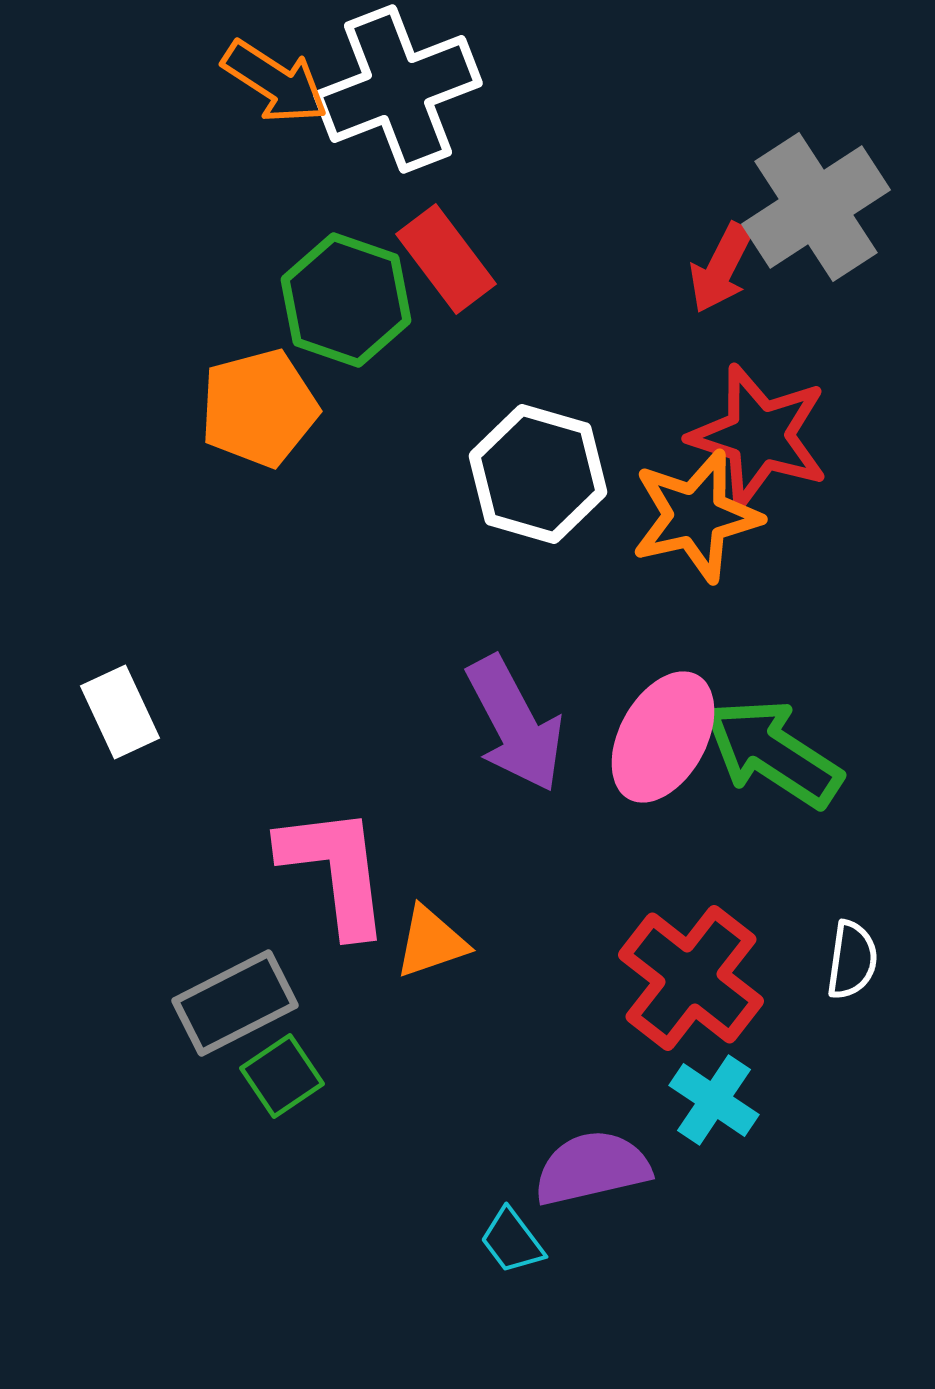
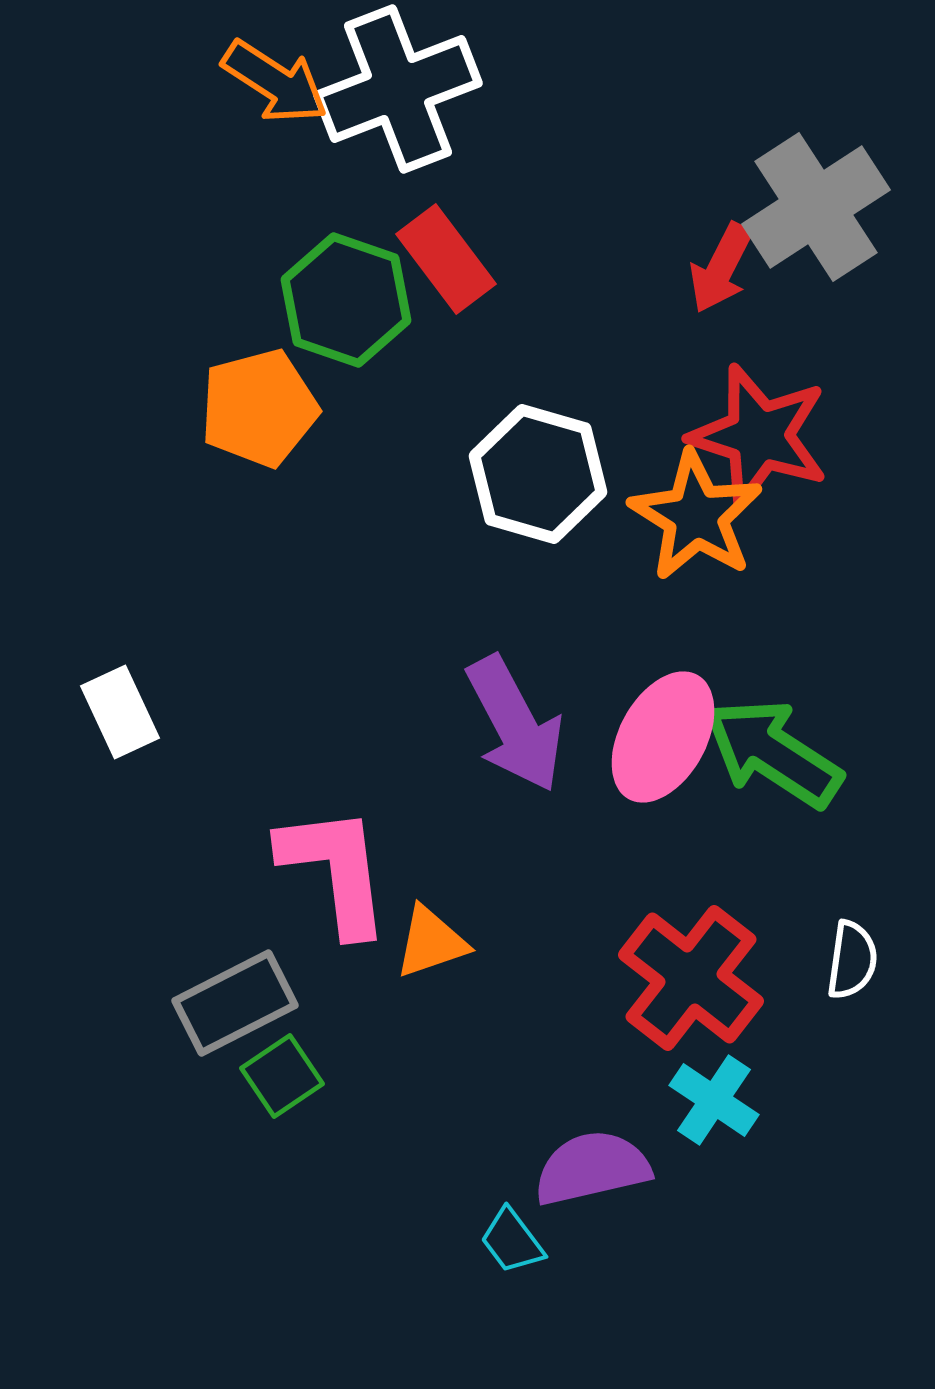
orange star: rotated 27 degrees counterclockwise
